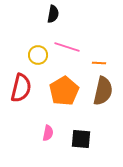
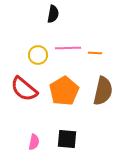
pink line: moved 1 px right, 1 px down; rotated 20 degrees counterclockwise
orange line: moved 4 px left, 10 px up
red semicircle: moved 3 px right, 1 px down; rotated 116 degrees clockwise
pink semicircle: moved 14 px left, 9 px down
black square: moved 14 px left
